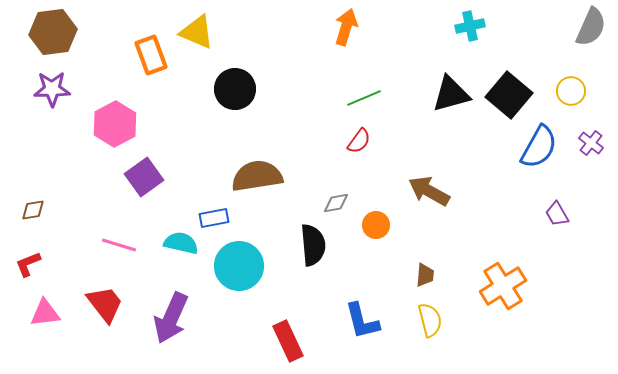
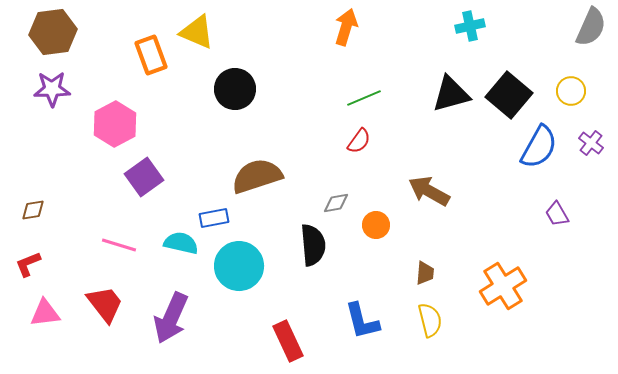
brown semicircle: rotated 9 degrees counterclockwise
brown trapezoid: moved 2 px up
